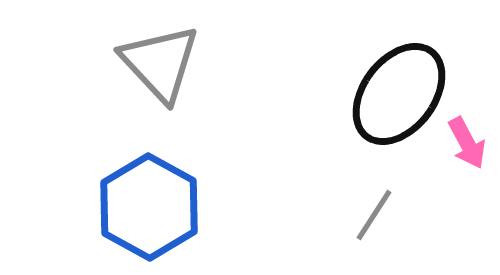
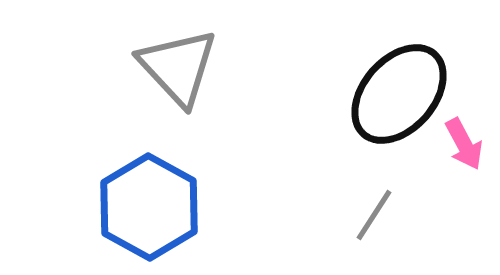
gray triangle: moved 18 px right, 4 px down
black ellipse: rotated 4 degrees clockwise
pink arrow: moved 3 px left, 1 px down
